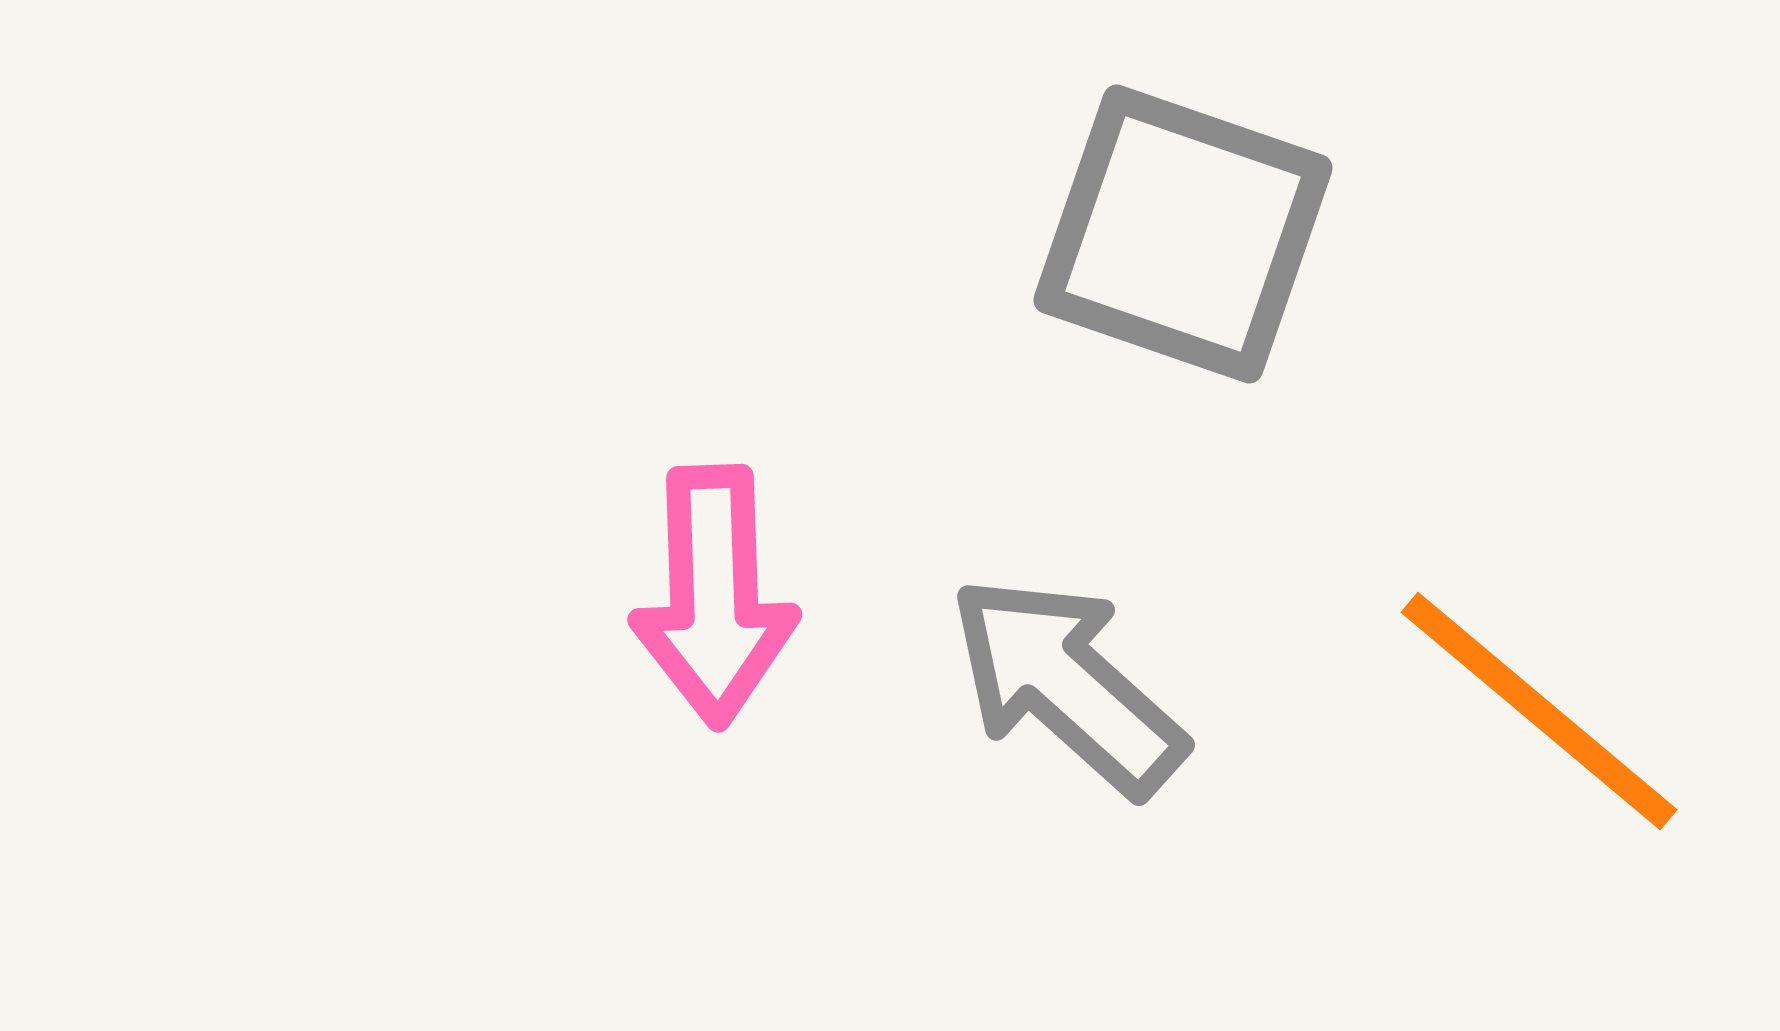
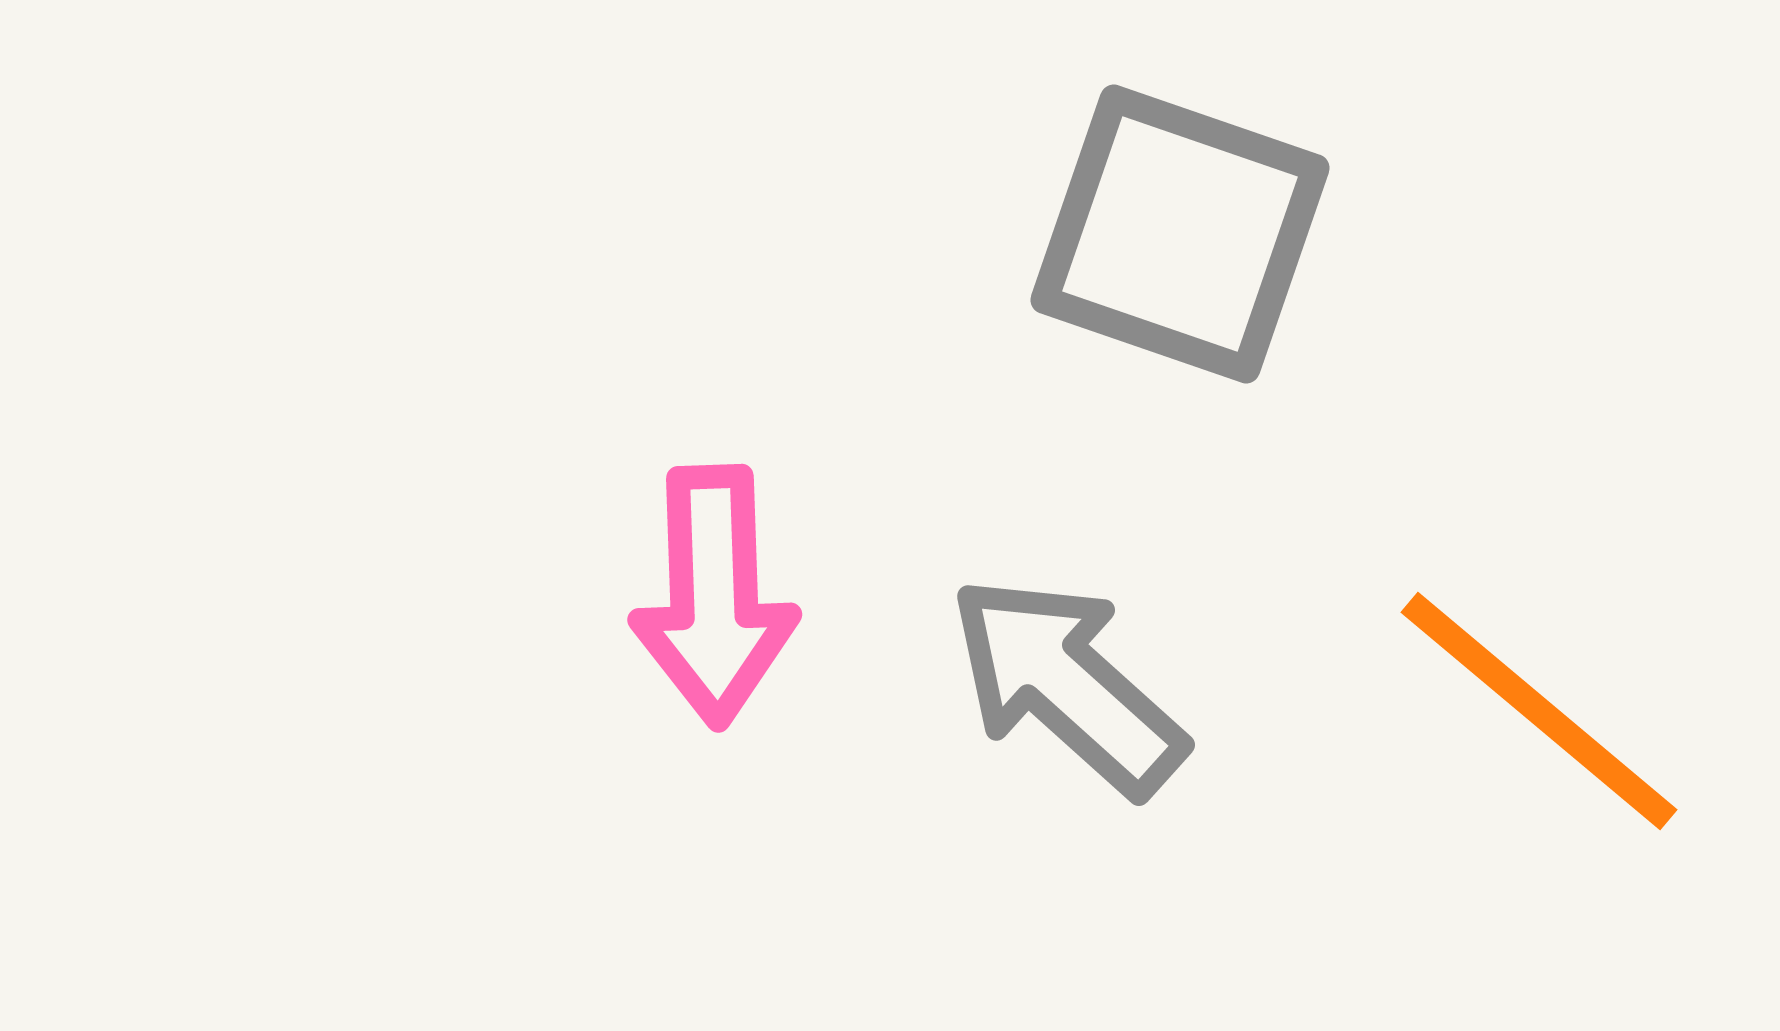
gray square: moved 3 px left
